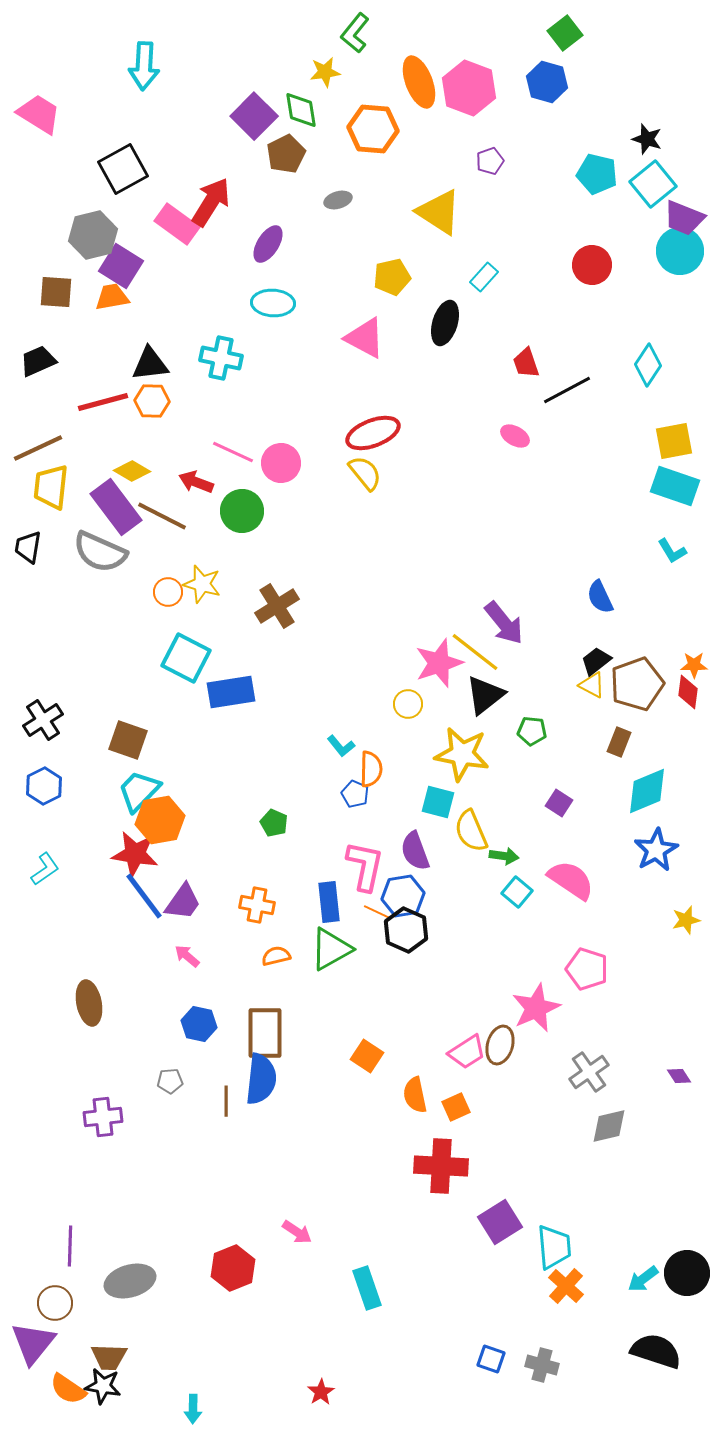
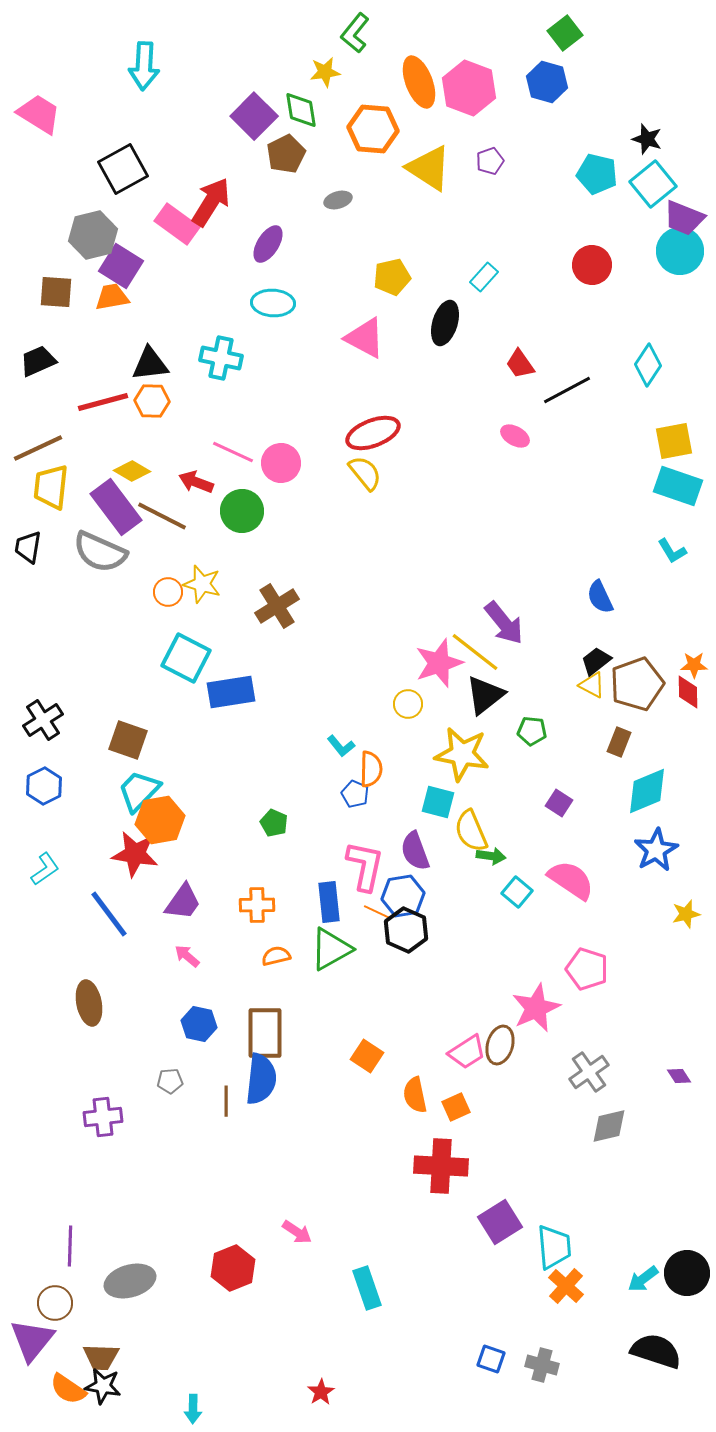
yellow triangle at (439, 212): moved 10 px left, 44 px up
red trapezoid at (526, 363): moved 6 px left, 1 px down; rotated 16 degrees counterclockwise
cyan rectangle at (675, 486): moved 3 px right
red diamond at (688, 692): rotated 8 degrees counterclockwise
green arrow at (504, 856): moved 13 px left
blue line at (144, 896): moved 35 px left, 18 px down
orange cross at (257, 905): rotated 12 degrees counterclockwise
yellow star at (686, 920): moved 6 px up
purple triangle at (33, 1343): moved 1 px left, 3 px up
brown trapezoid at (109, 1357): moved 8 px left
